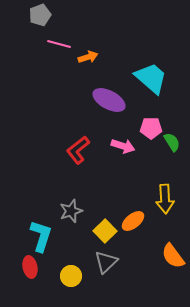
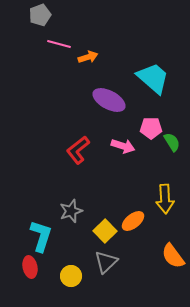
cyan trapezoid: moved 2 px right
